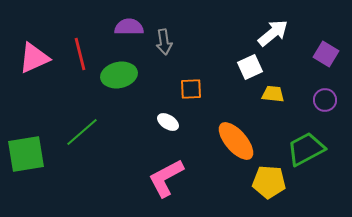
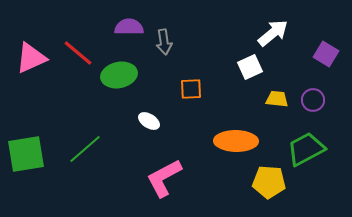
red line: moved 2 px left, 1 px up; rotated 36 degrees counterclockwise
pink triangle: moved 3 px left
yellow trapezoid: moved 4 px right, 5 px down
purple circle: moved 12 px left
white ellipse: moved 19 px left, 1 px up
green line: moved 3 px right, 17 px down
orange ellipse: rotated 48 degrees counterclockwise
pink L-shape: moved 2 px left
